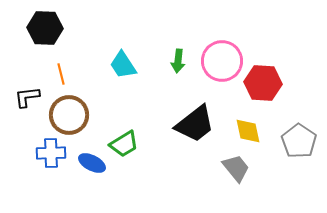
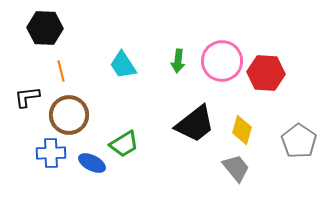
orange line: moved 3 px up
red hexagon: moved 3 px right, 10 px up
yellow diamond: moved 6 px left, 1 px up; rotated 28 degrees clockwise
